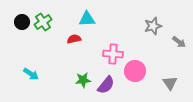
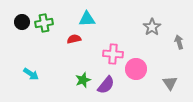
green cross: moved 1 px right, 1 px down; rotated 24 degrees clockwise
gray star: moved 1 px left, 1 px down; rotated 18 degrees counterclockwise
gray arrow: rotated 144 degrees counterclockwise
pink circle: moved 1 px right, 2 px up
green star: rotated 14 degrees counterclockwise
